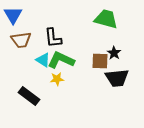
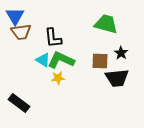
blue triangle: moved 2 px right, 1 px down
green trapezoid: moved 5 px down
brown trapezoid: moved 8 px up
black star: moved 7 px right
yellow star: moved 1 px right, 1 px up
black rectangle: moved 10 px left, 7 px down
